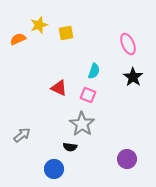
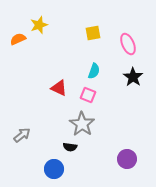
yellow square: moved 27 px right
